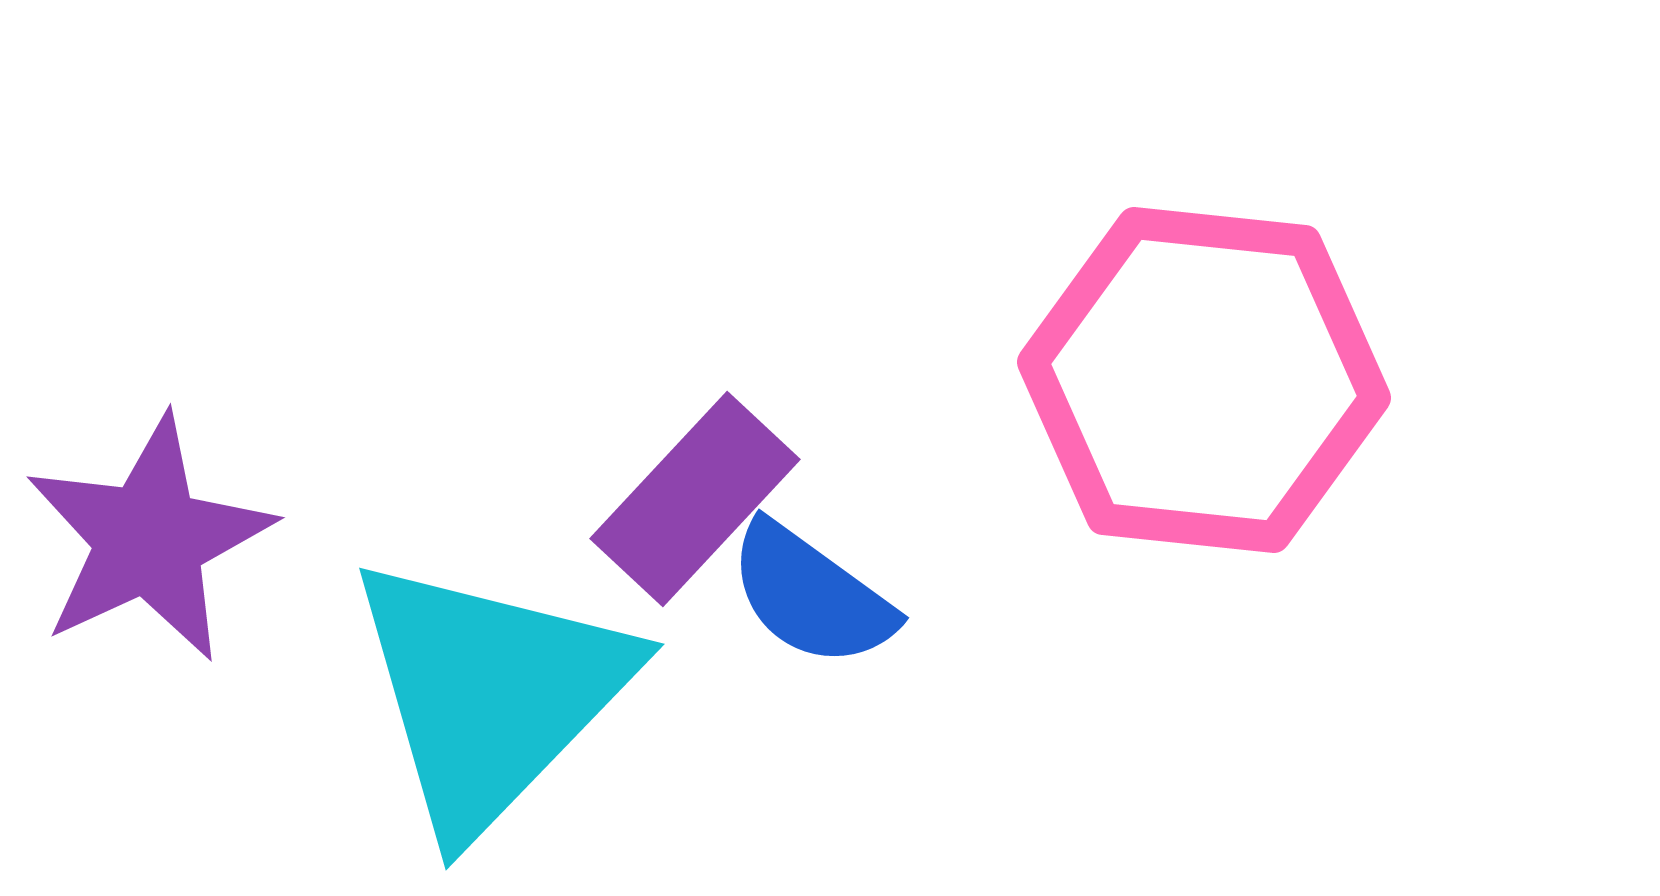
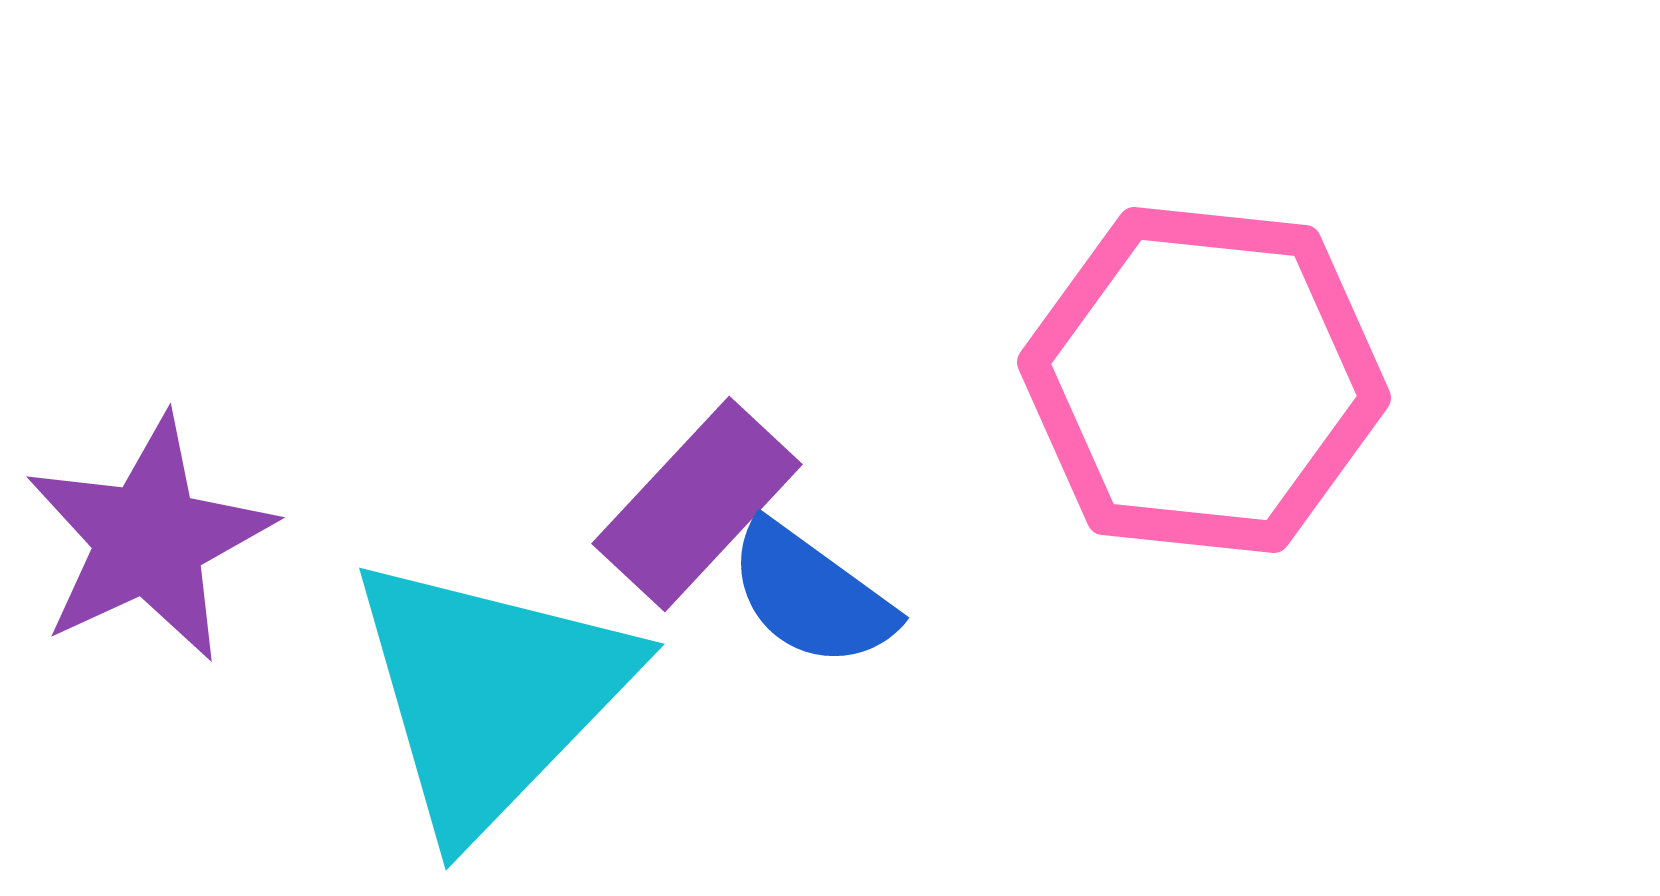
purple rectangle: moved 2 px right, 5 px down
